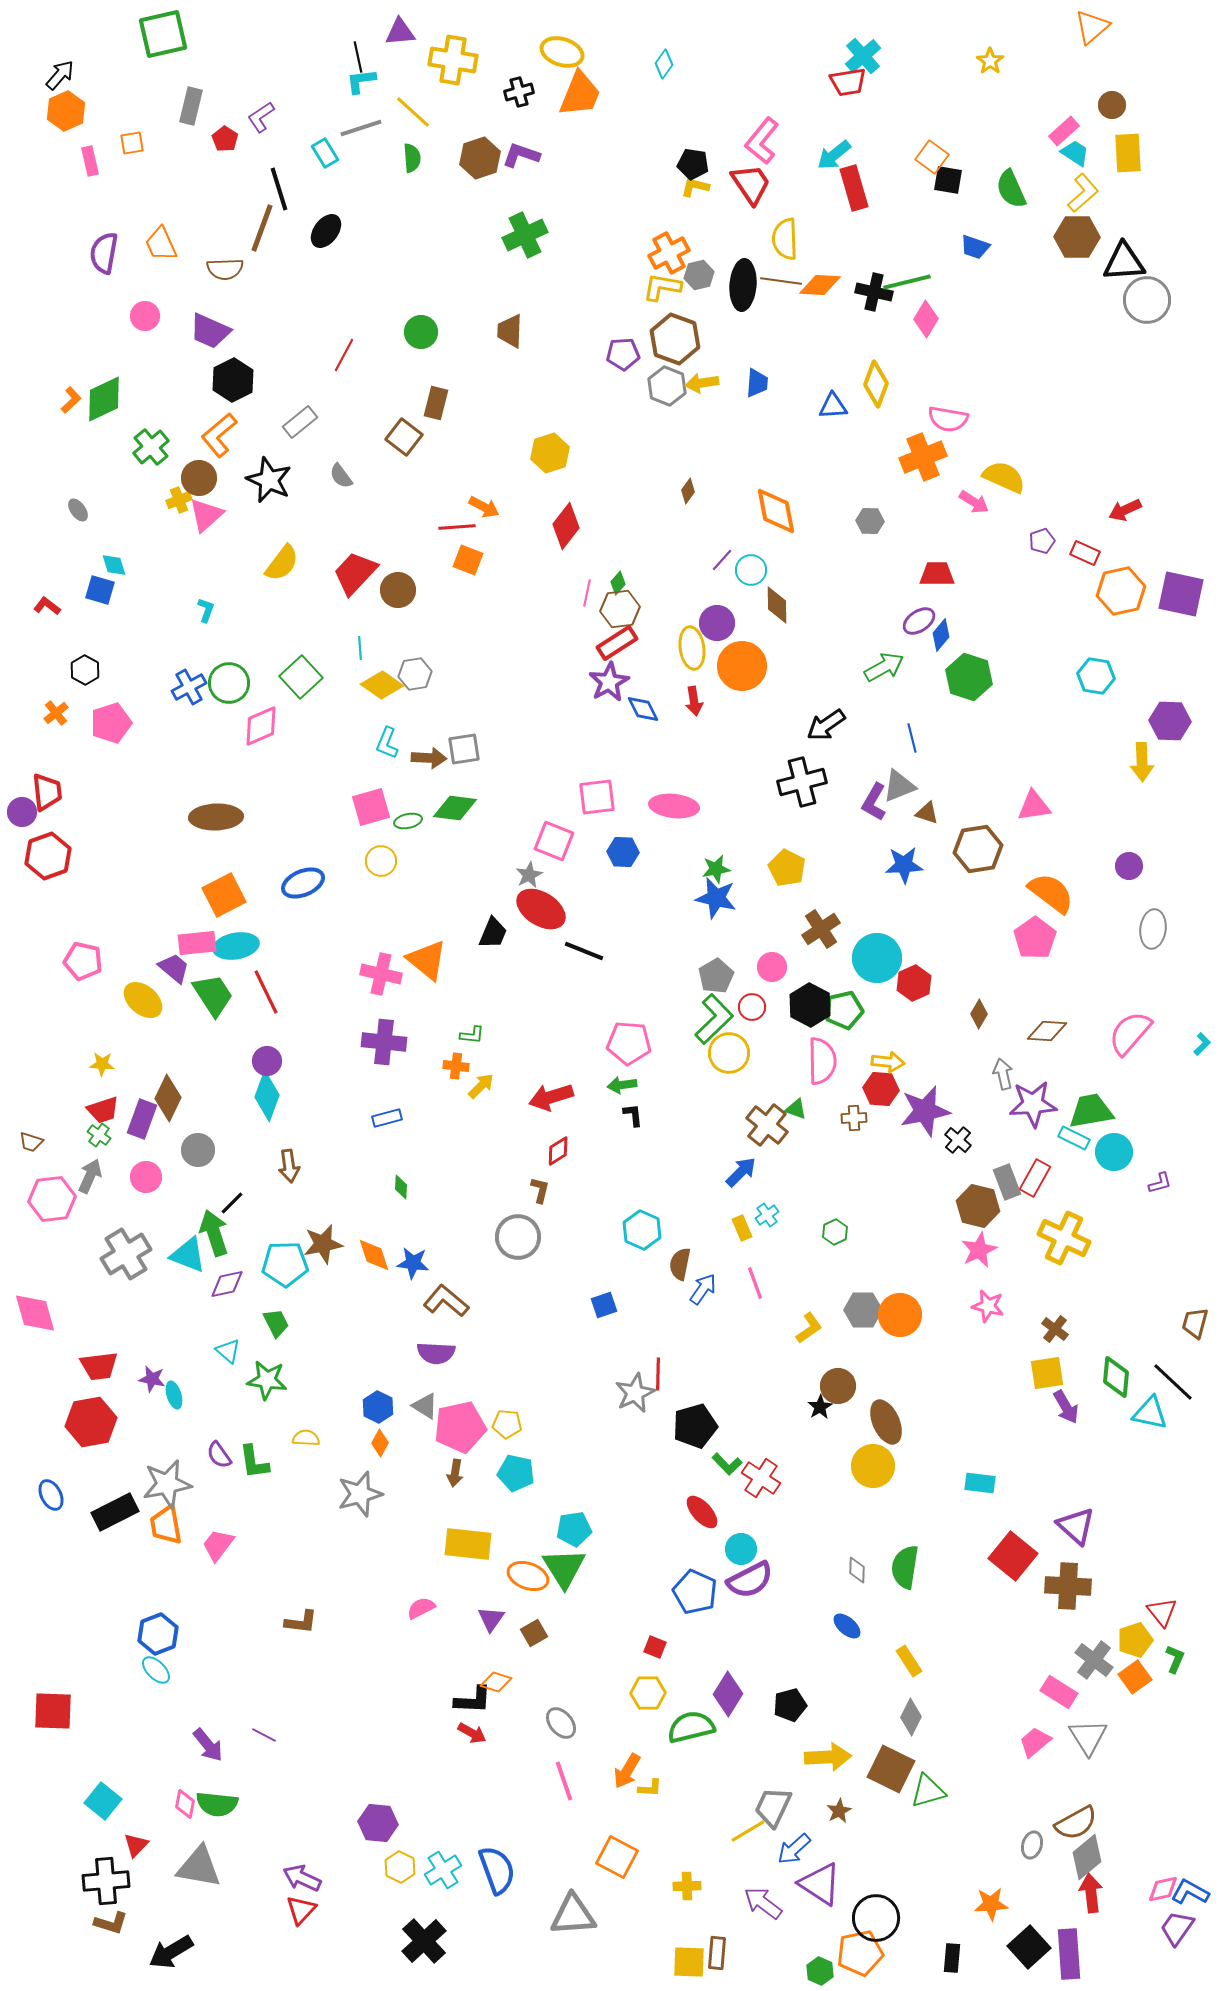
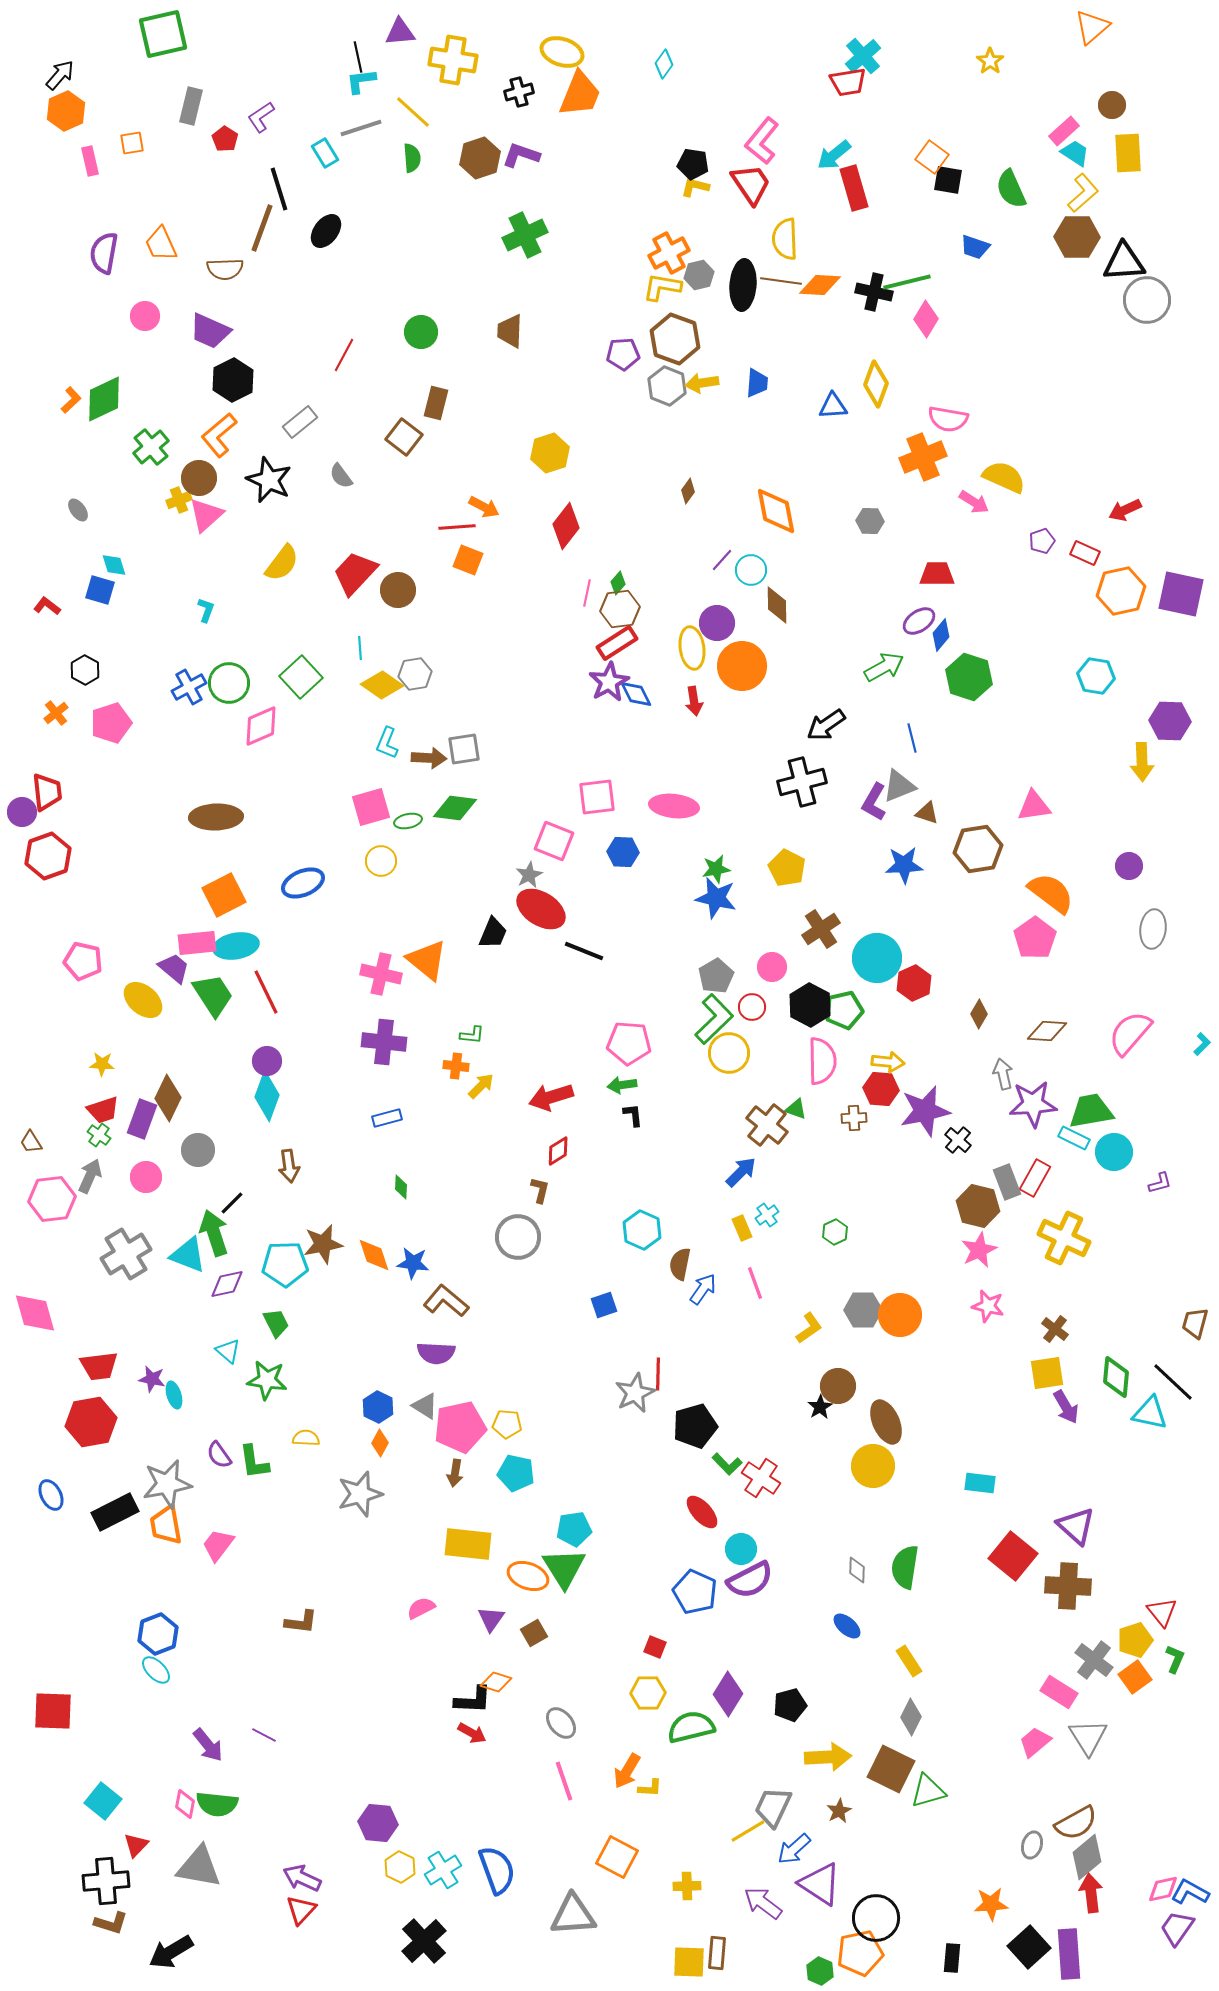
blue diamond at (643, 709): moved 7 px left, 15 px up
brown trapezoid at (31, 1142): rotated 40 degrees clockwise
